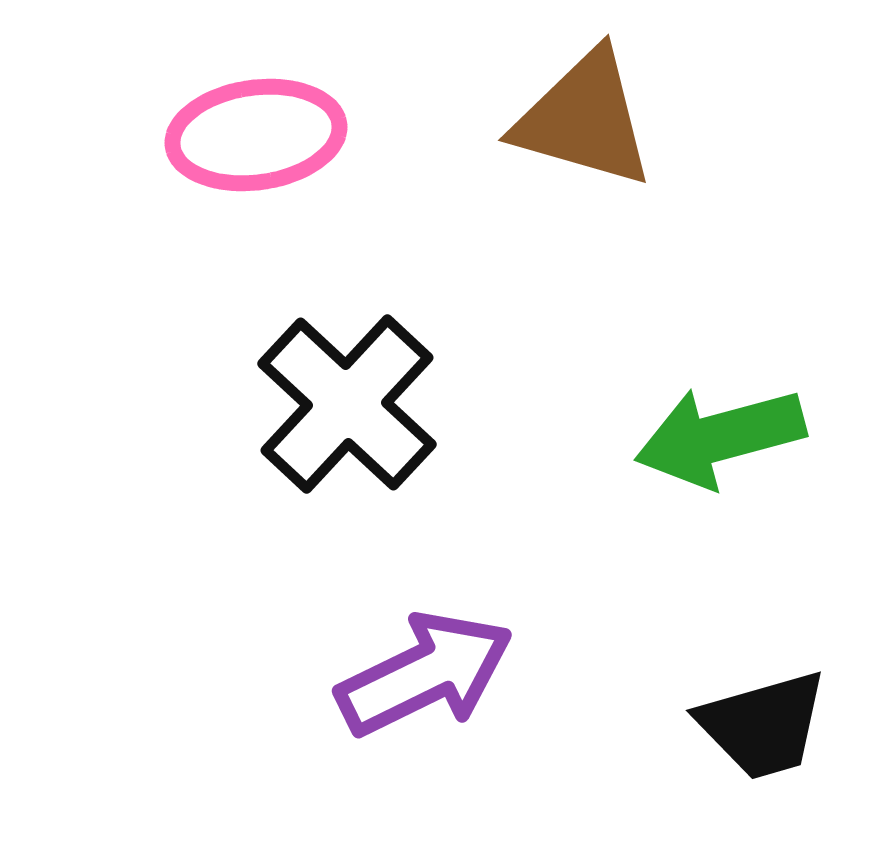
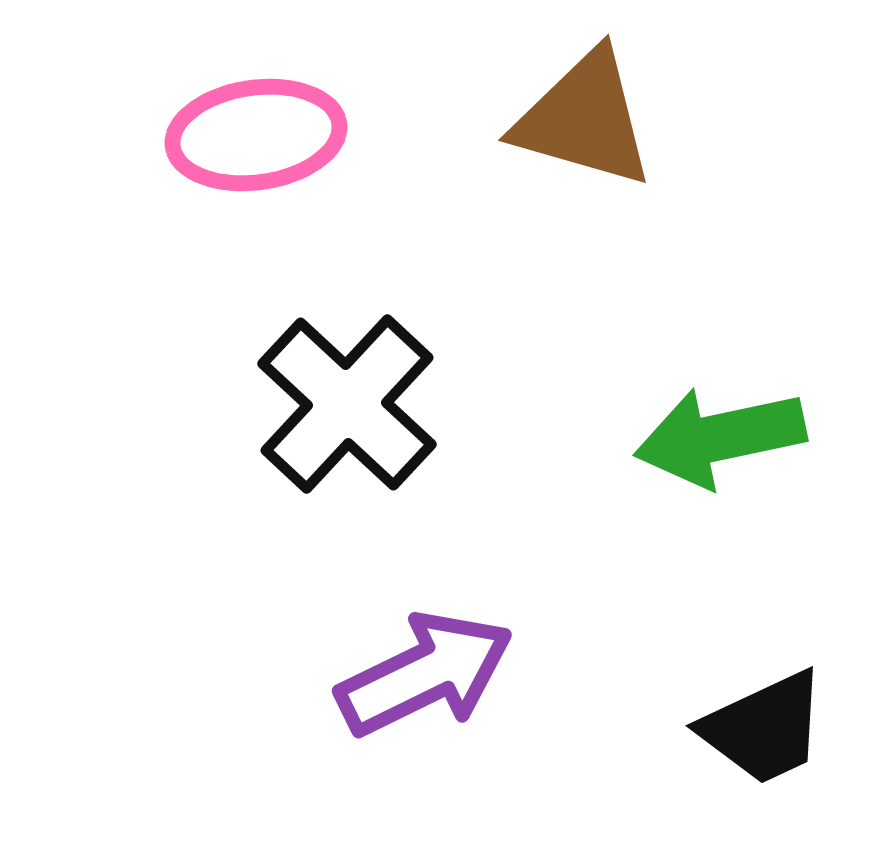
green arrow: rotated 3 degrees clockwise
black trapezoid: moved 1 px right, 3 px down; rotated 9 degrees counterclockwise
